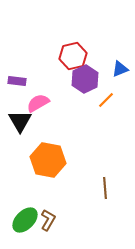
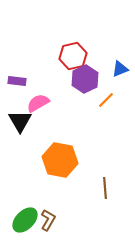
orange hexagon: moved 12 px right
